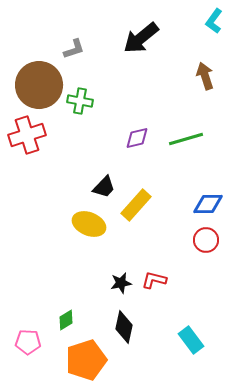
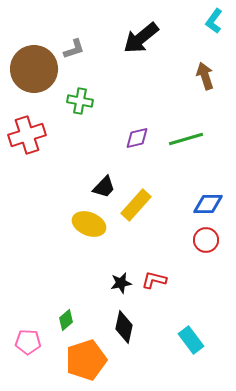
brown circle: moved 5 px left, 16 px up
green diamond: rotated 10 degrees counterclockwise
